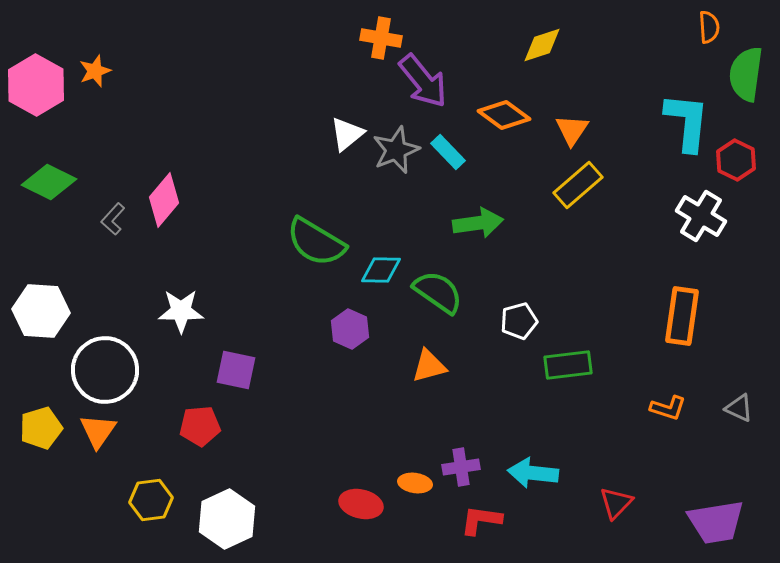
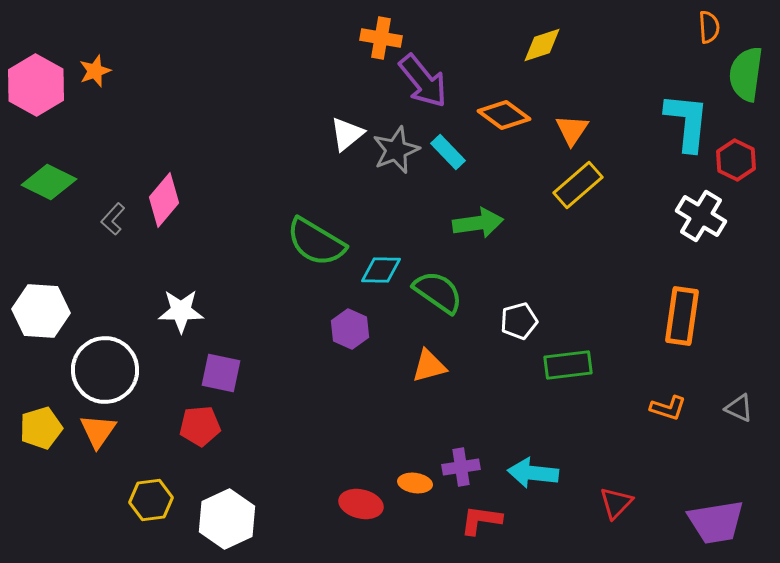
purple square at (236, 370): moved 15 px left, 3 px down
